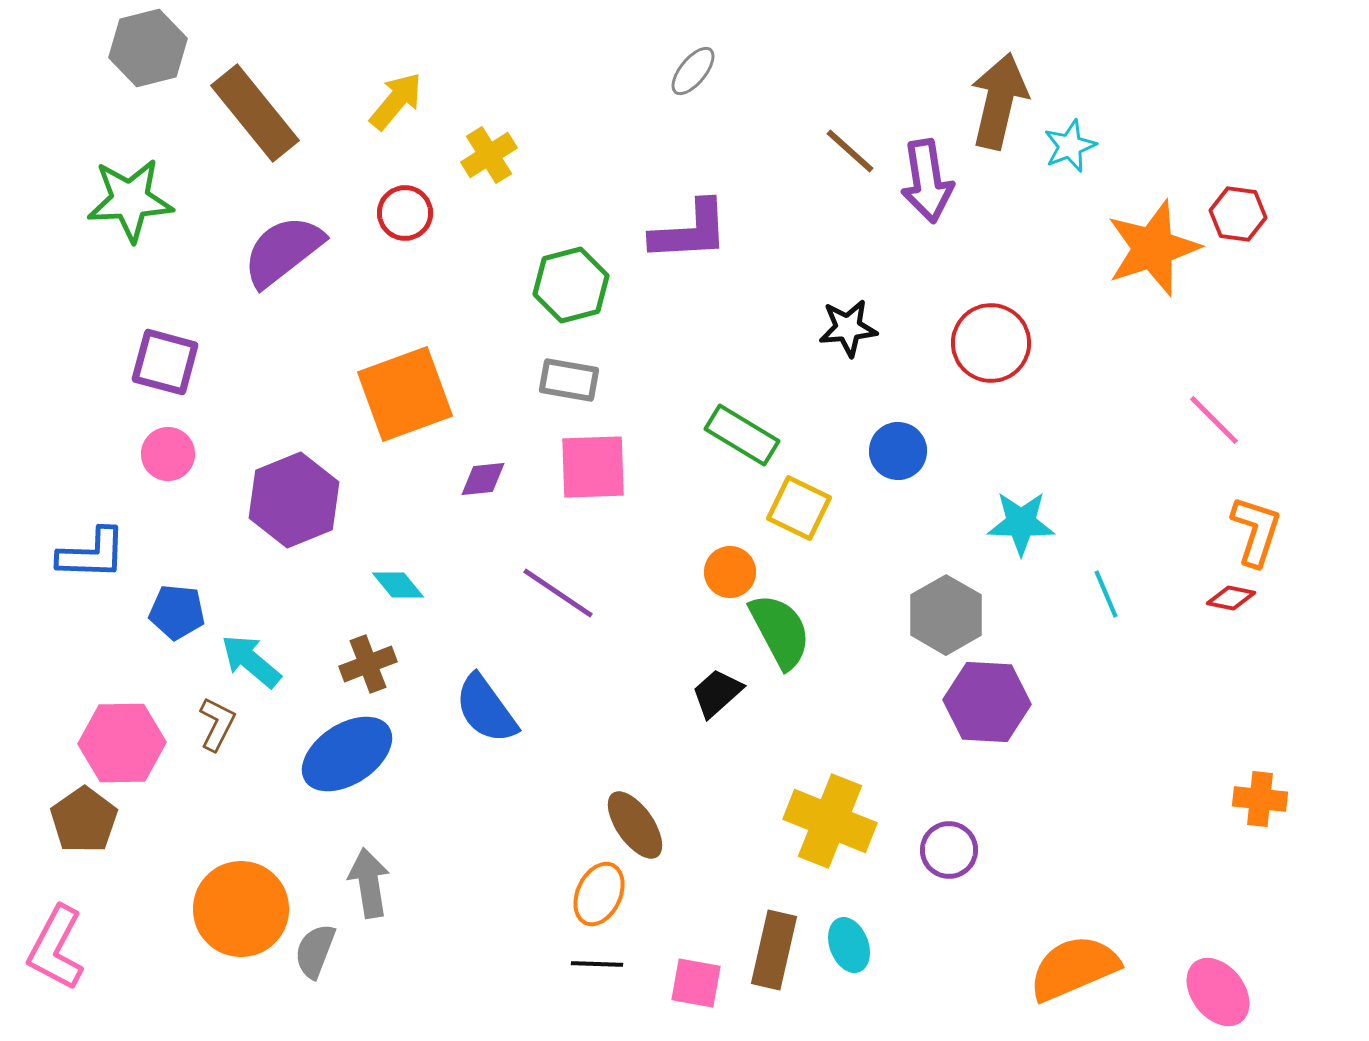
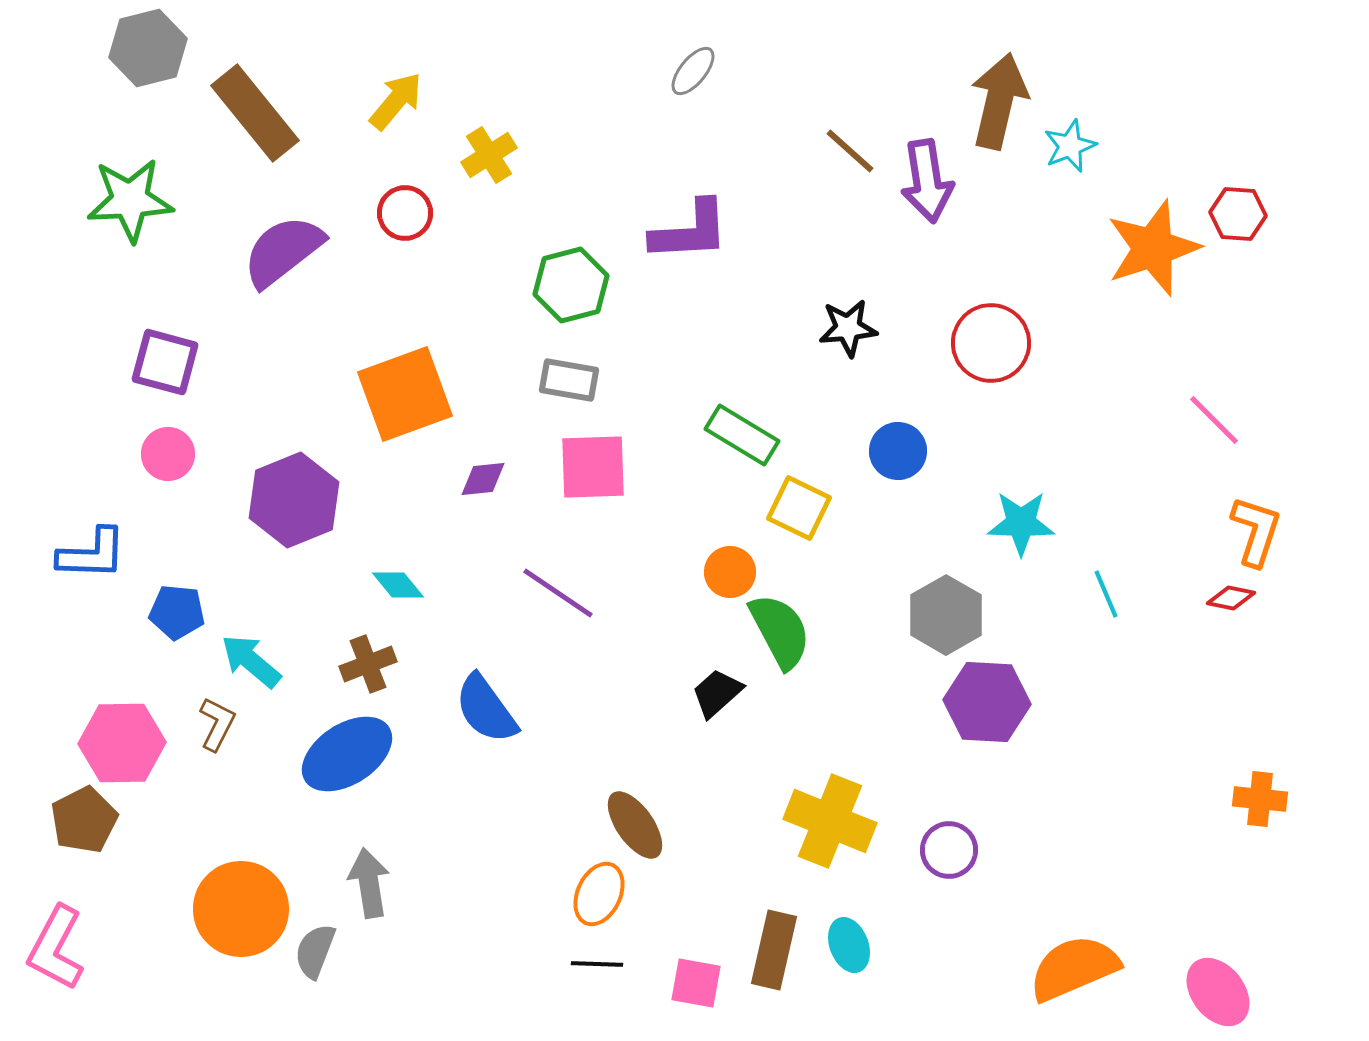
red hexagon at (1238, 214): rotated 4 degrees counterclockwise
brown pentagon at (84, 820): rotated 8 degrees clockwise
